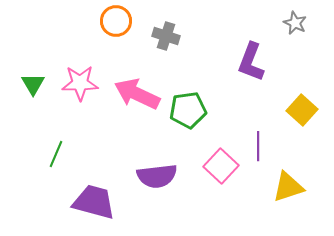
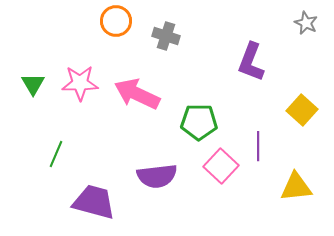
gray star: moved 11 px right
green pentagon: moved 11 px right, 12 px down; rotated 9 degrees clockwise
yellow triangle: moved 8 px right; rotated 12 degrees clockwise
